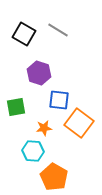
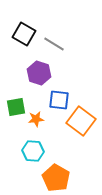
gray line: moved 4 px left, 14 px down
orange square: moved 2 px right, 2 px up
orange star: moved 8 px left, 9 px up
orange pentagon: moved 2 px right, 1 px down
